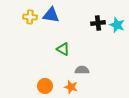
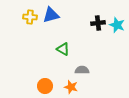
blue triangle: rotated 24 degrees counterclockwise
